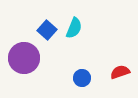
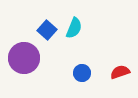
blue circle: moved 5 px up
